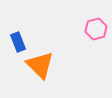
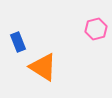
orange triangle: moved 3 px right, 2 px down; rotated 12 degrees counterclockwise
